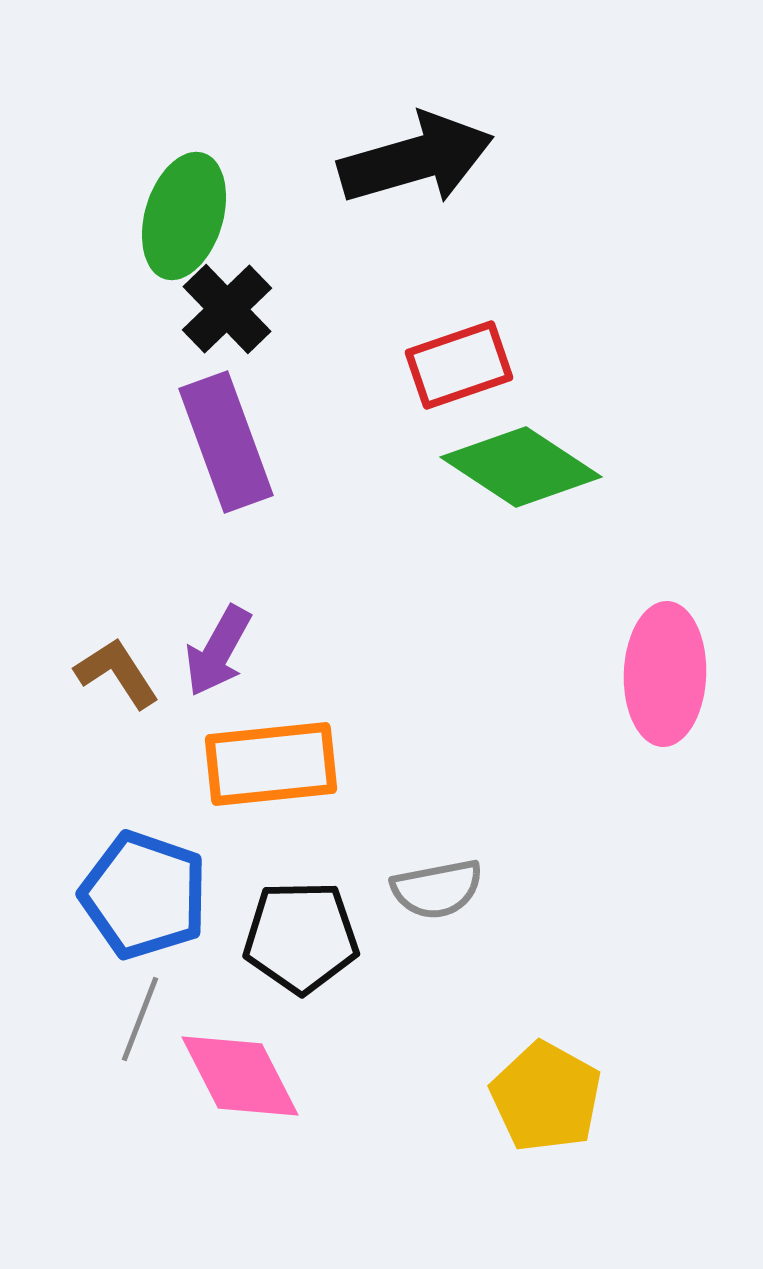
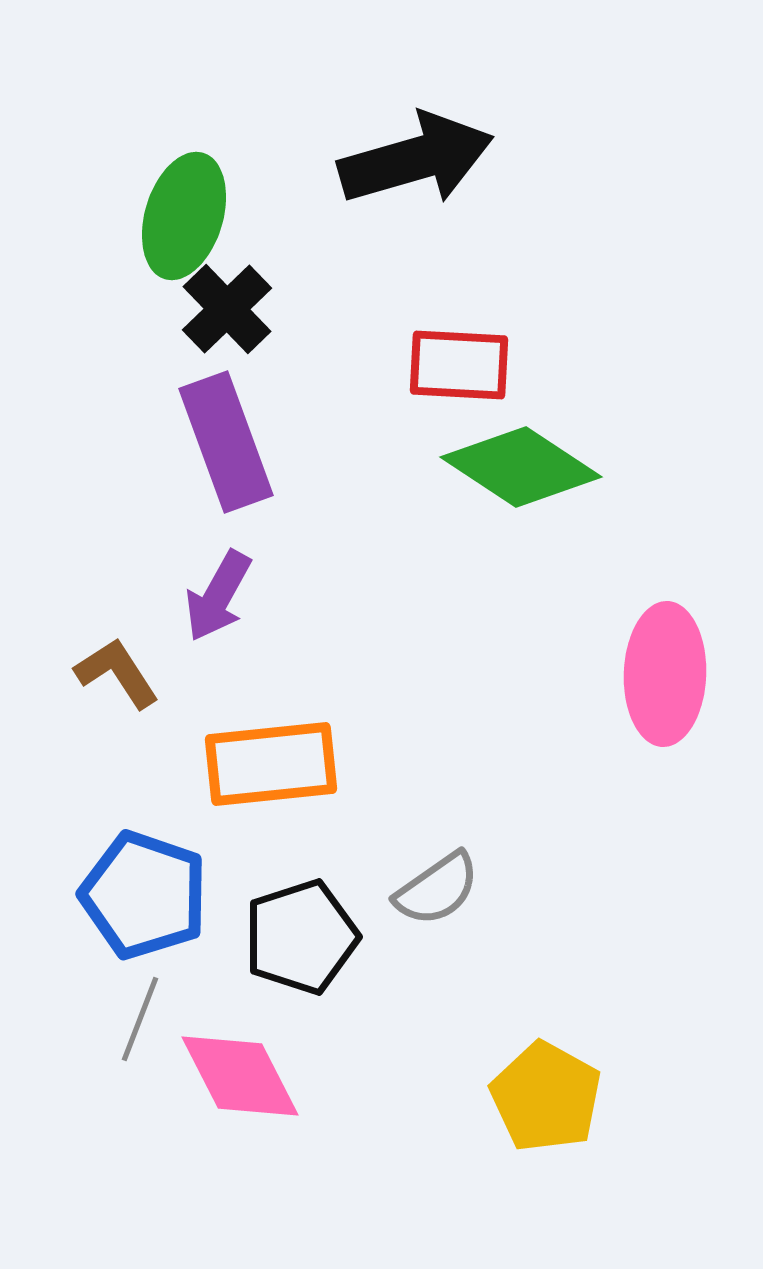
red rectangle: rotated 22 degrees clockwise
purple arrow: moved 55 px up
gray semicircle: rotated 24 degrees counterclockwise
black pentagon: rotated 17 degrees counterclockwise
